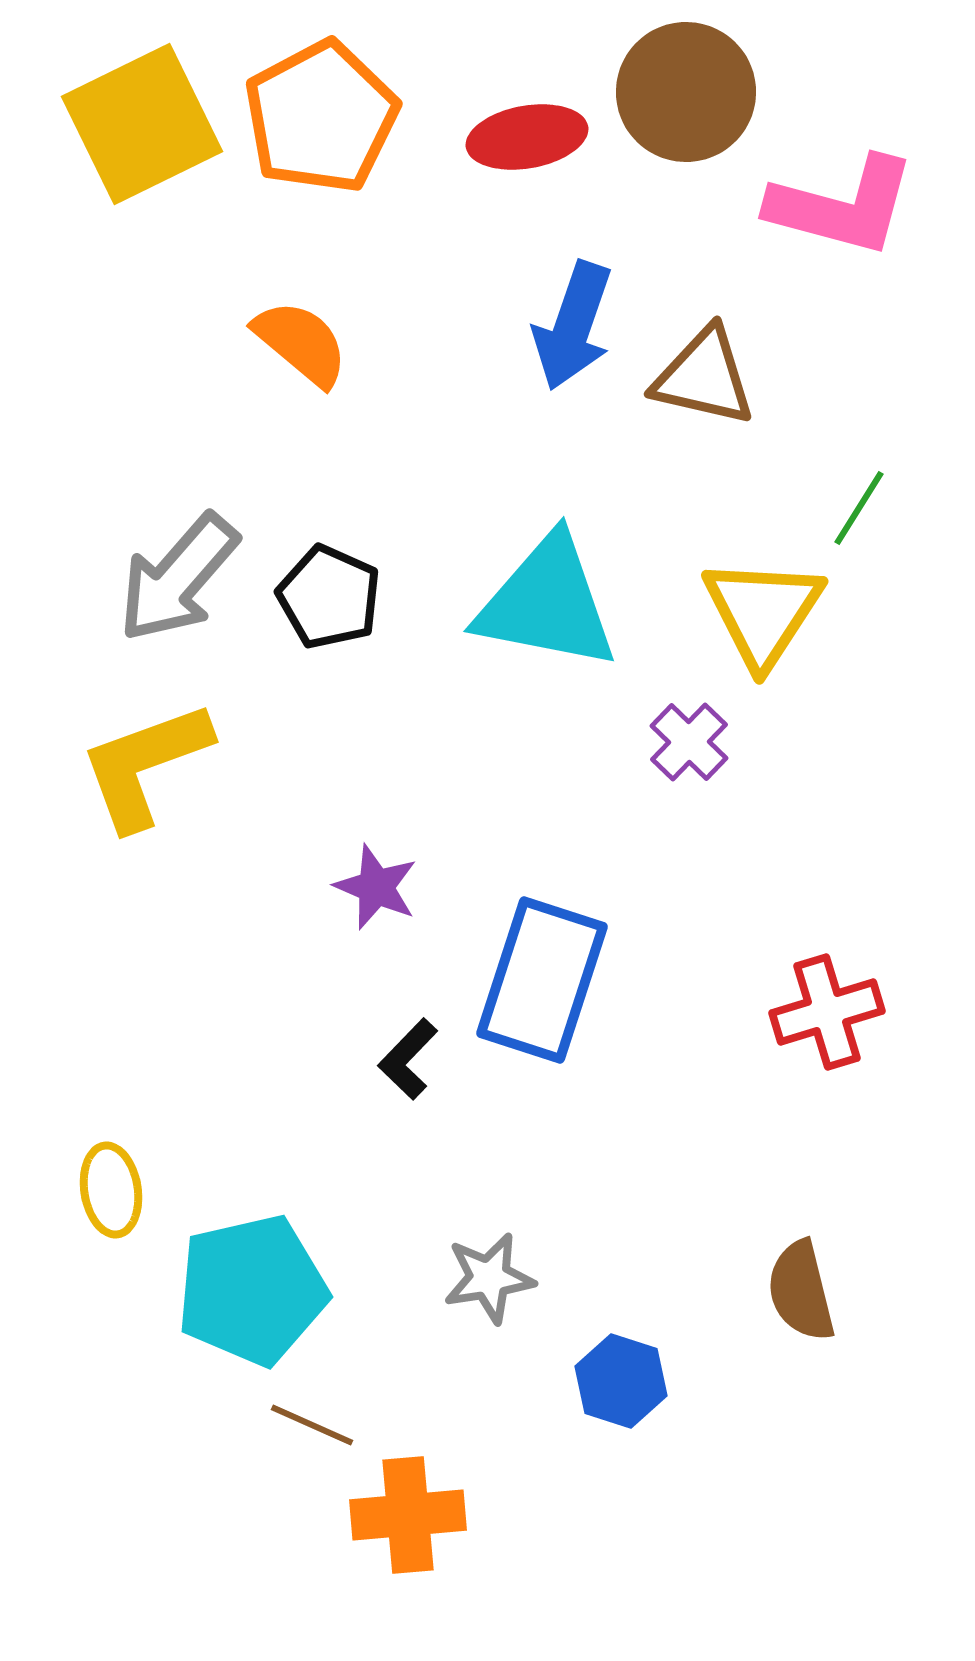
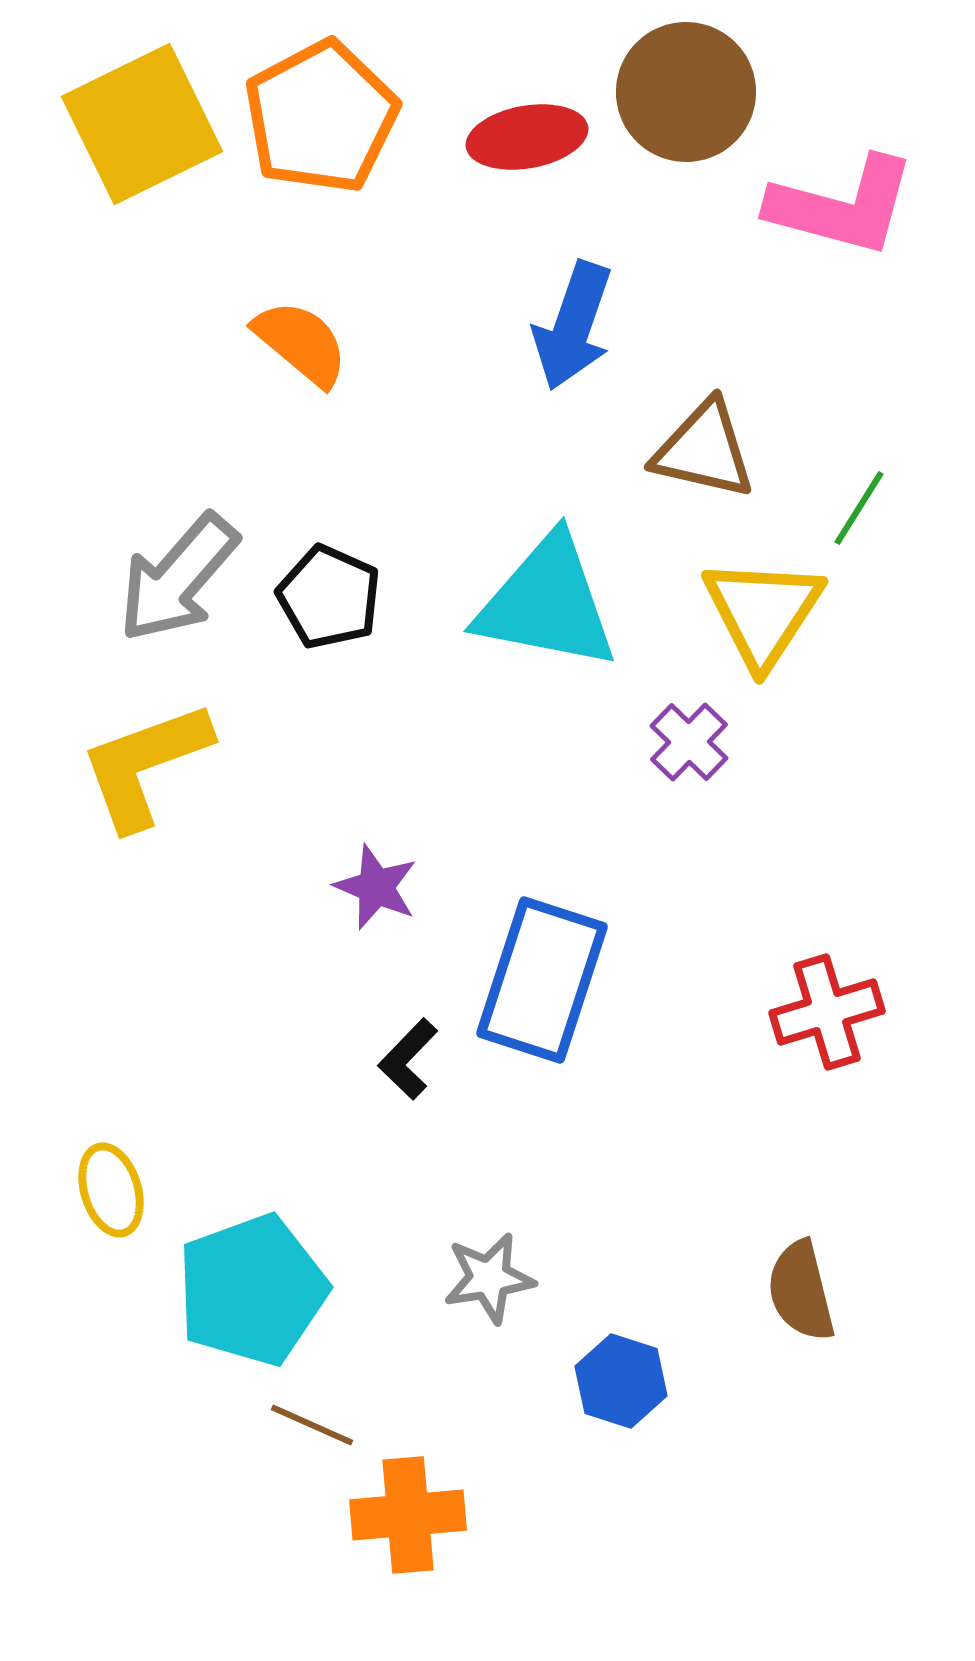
brown triangle: moved 73 px down
yellow ellipse: rotated 8 degrees counterclockwise
cyan pentagon: rotated 7 degrees counterclockwise
